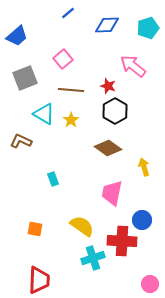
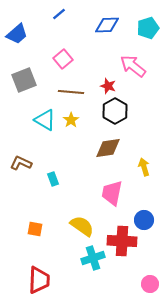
blue line: moved 9 px left, 1 px down
blue trapezoid: moved 2 px up
gray square: moved 1 px left, 2 px down
brown line: moved 2 px down
cyan triangle: moved 1 px right, 6 px down
brown L-shape: moved 22 px down
brown diamond: rotated 44 degrees counterclockwise
blue circle: moved 2 px right
